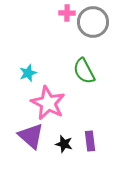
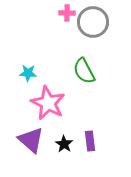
cyan star: rotated 24 degrees clockwise
purple triangle: moved 4 px down
black star: rotated 18 degrees clockwise
